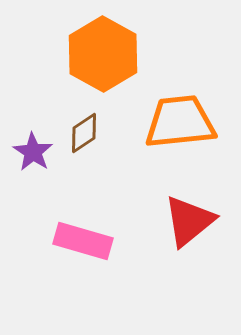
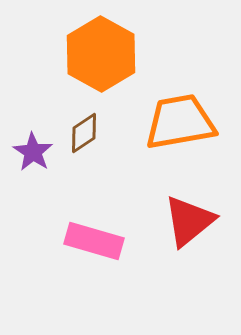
orange hexagon: moved 2 px left
orange trapezoid: rotated 4 degrees counterclockwise
pink rectangle: moved 11 px right
